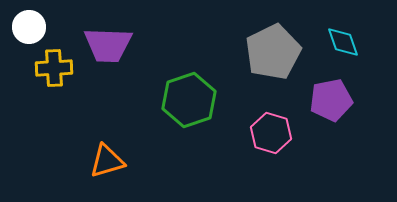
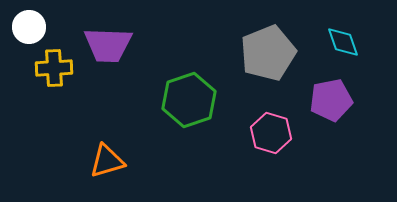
gray pentagon: moved 5 px left, 1 px down; rotated 4 degrees clockwise
